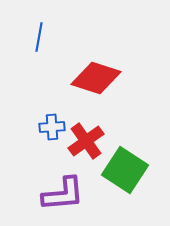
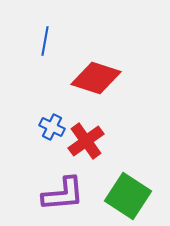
blue line: moved 6 px right, 4 px down
blue cross: rotated 30 degrees clockwise
green square: moved 3 px right, 26 px down
